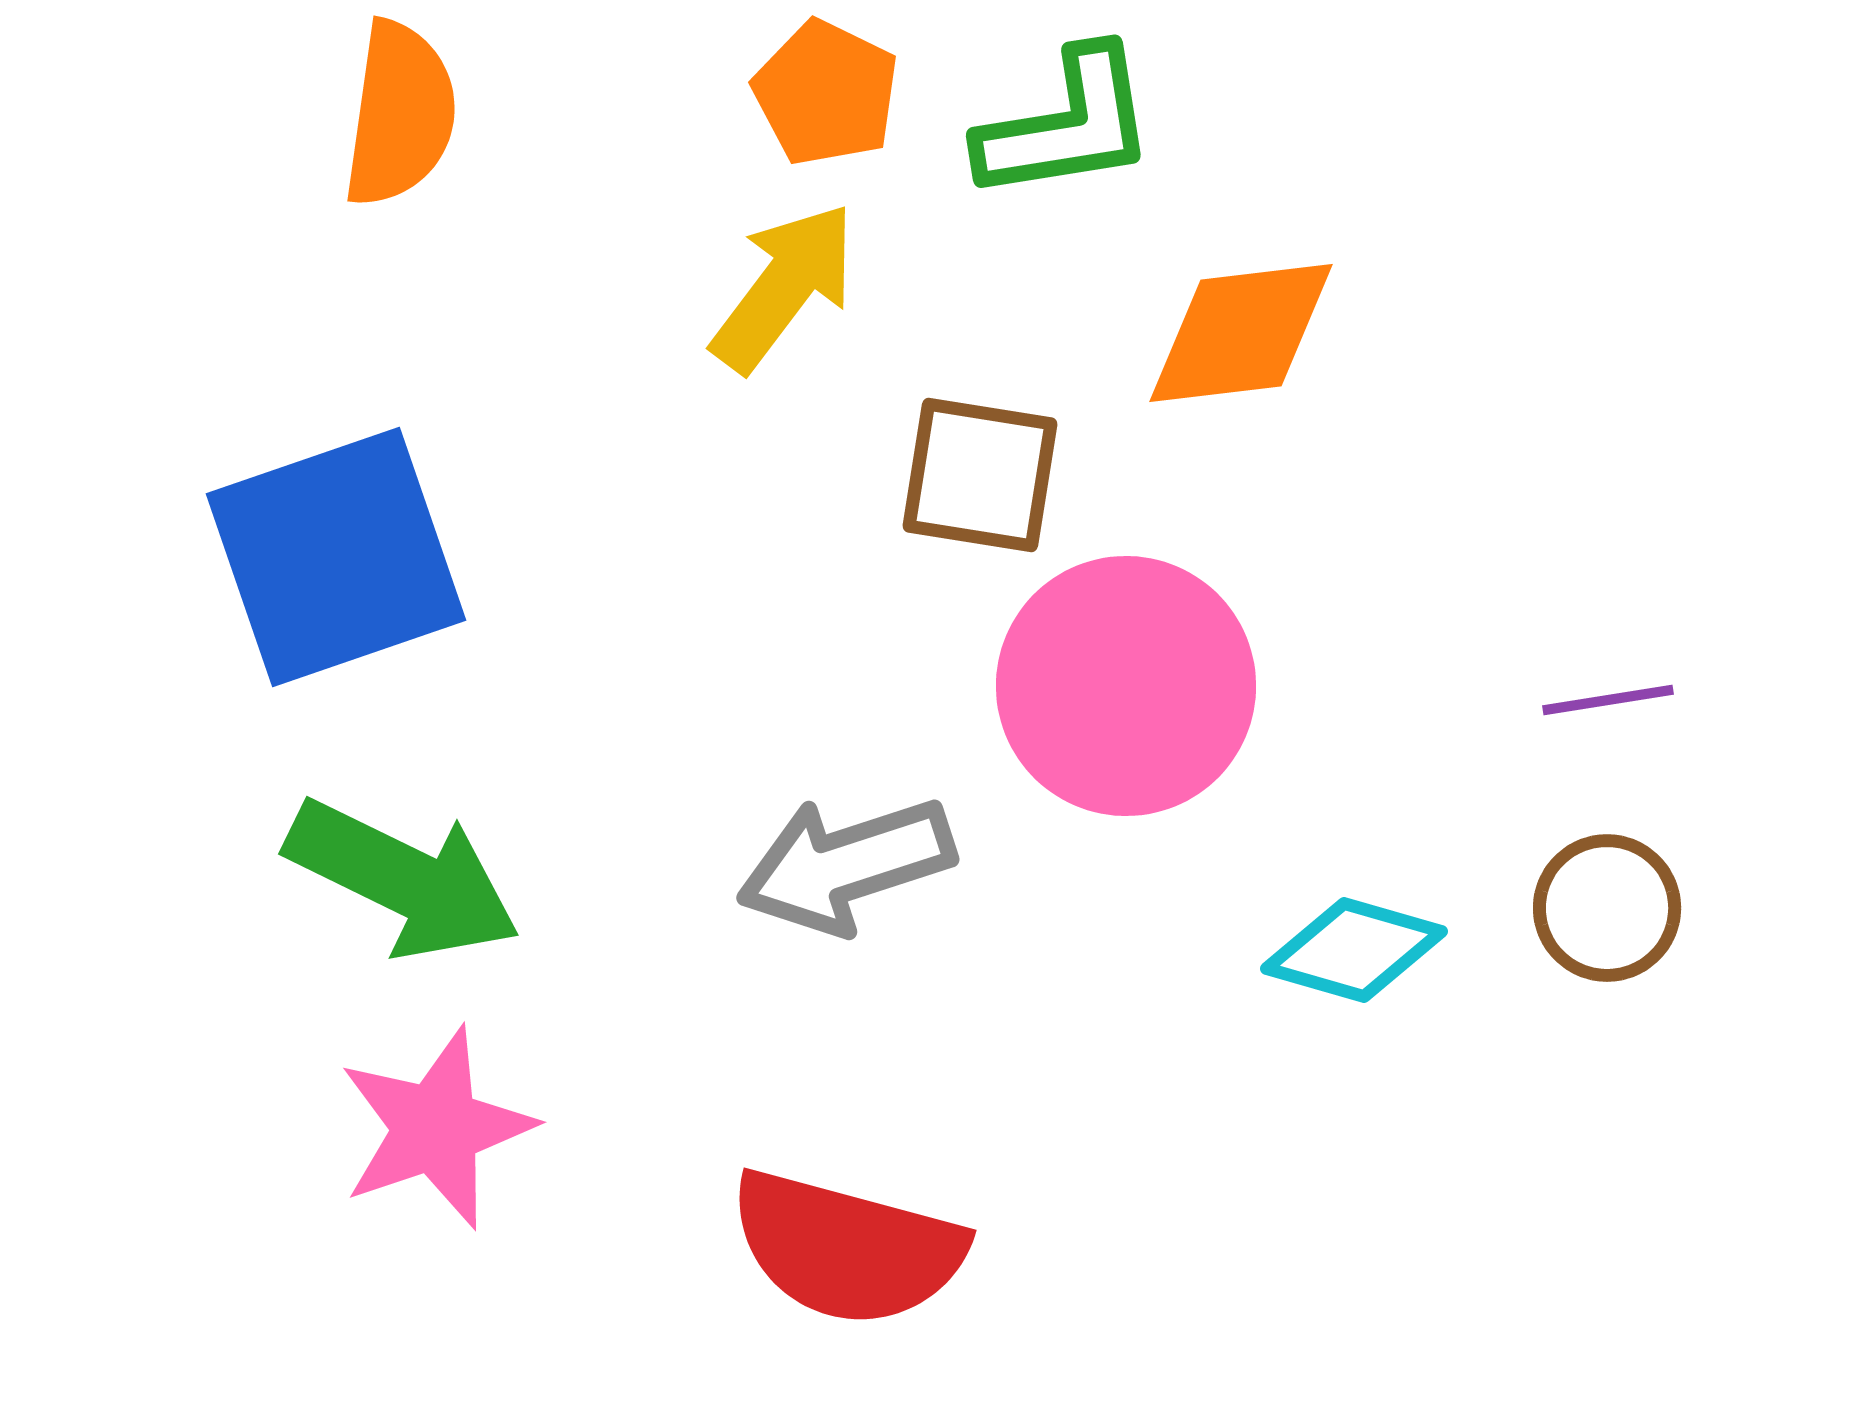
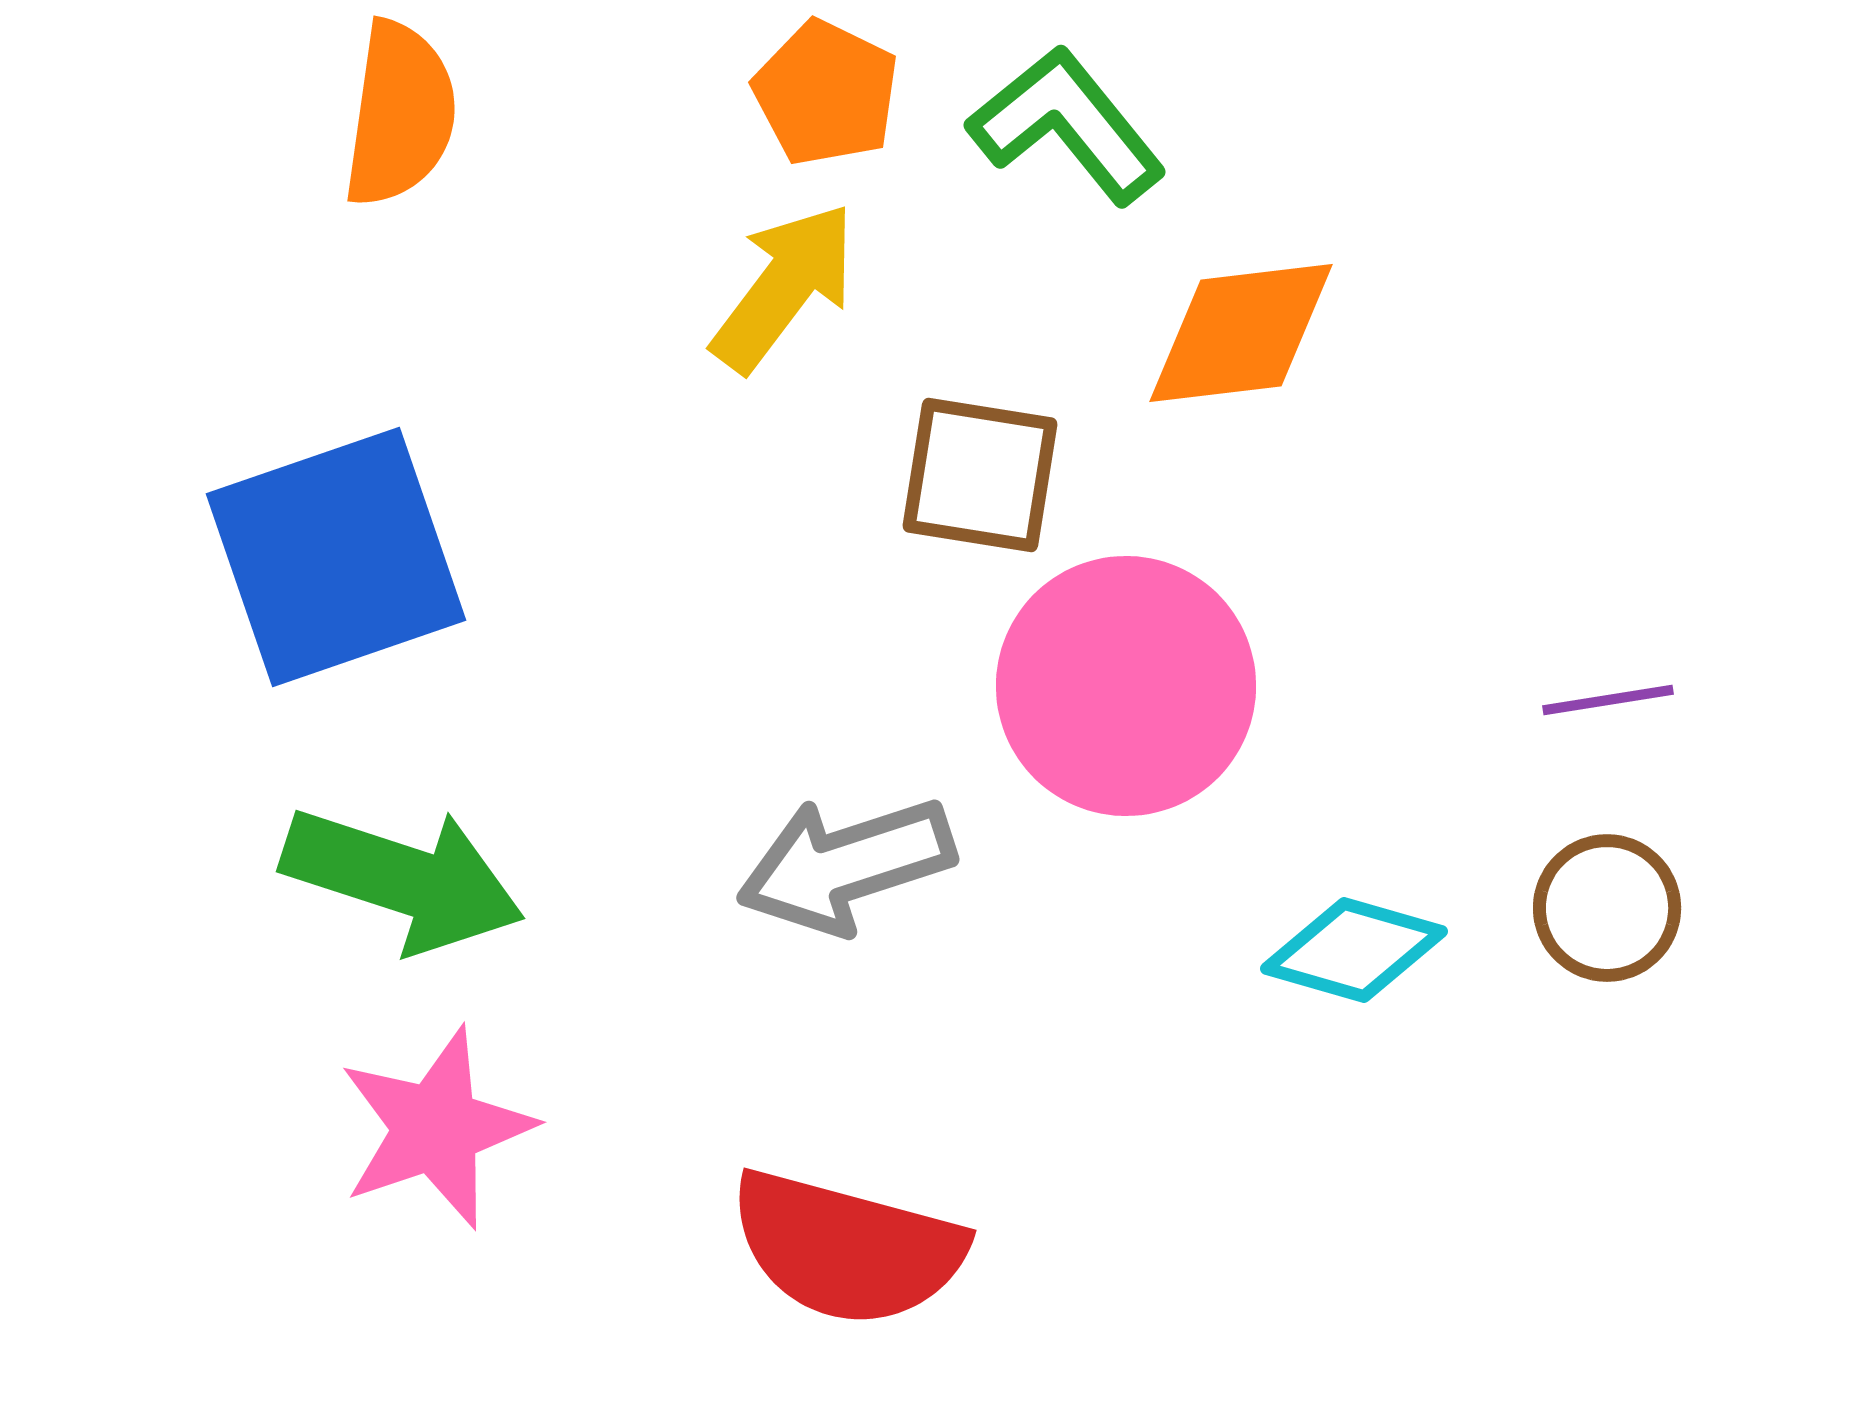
green L-shape: rotated 120 degrees counterclockwise
green arrow: rotated 8 degrees counterclockwise
